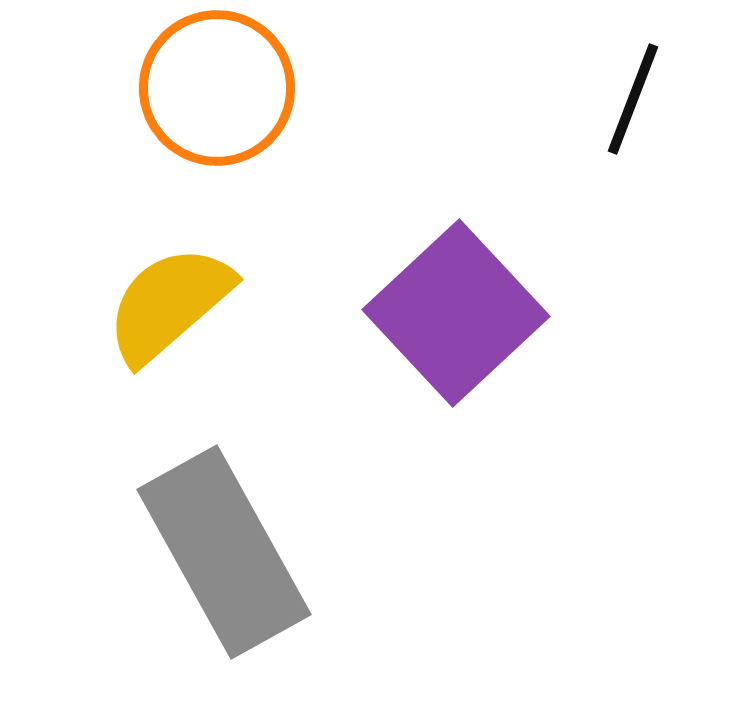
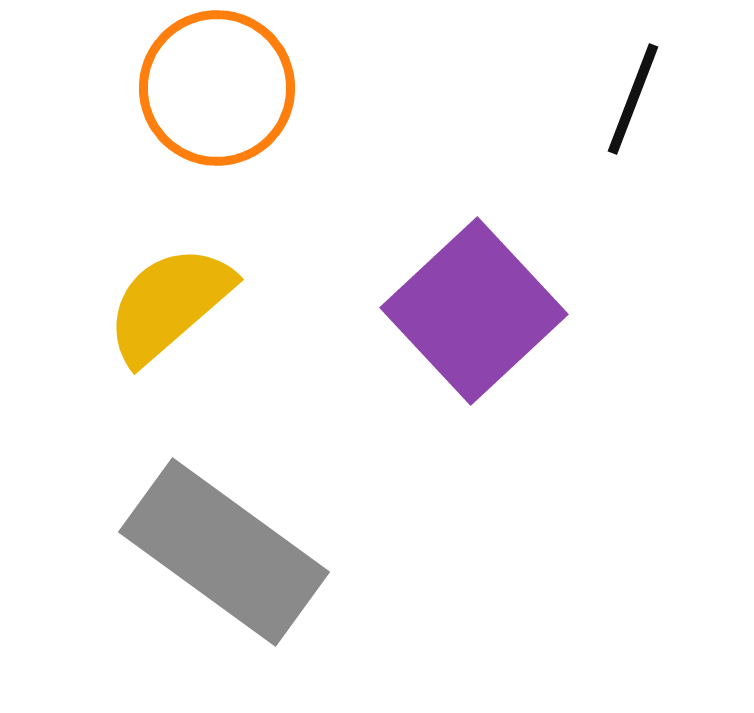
purple square: moved 18 px right, 2 px up
gray rectangle: rotated 25 degrees counterclockwise
